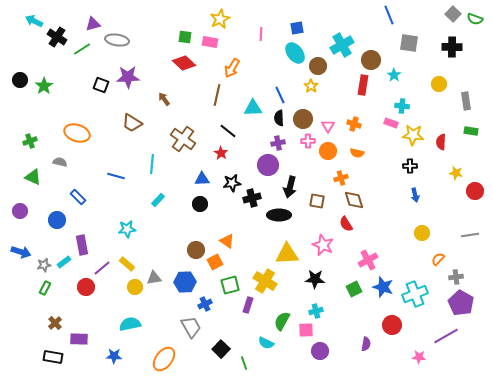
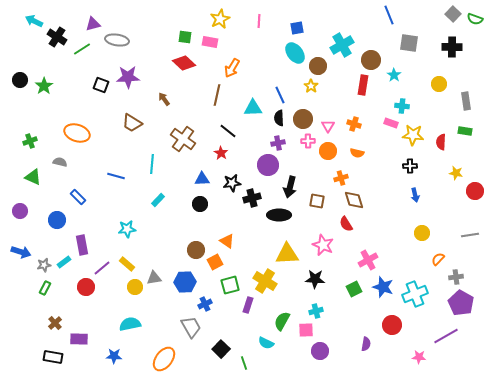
pink line at (261, 34): moved 2 px left, 13 px up
green rectangle at (471, 131): moved 6 px left
